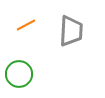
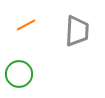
gray trapezoid: moved 6 px right
